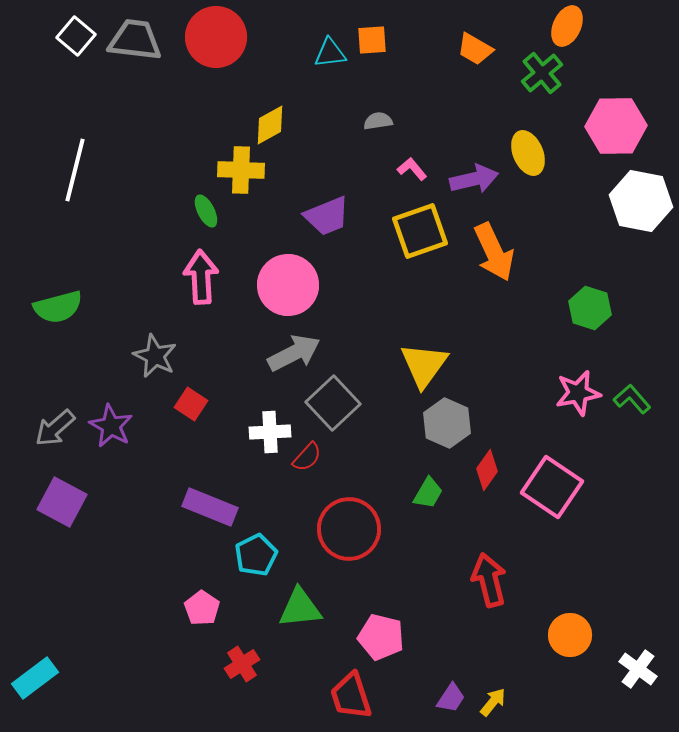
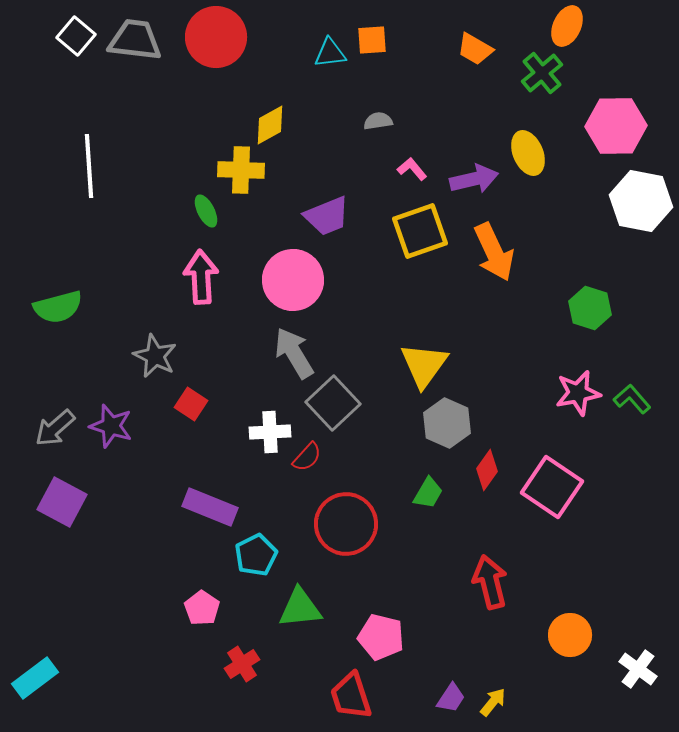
white line at (75, 170): moved 14 px right, 4 px up; rotated 18 degrees counterclockwise
pink circle at (288, 285): moved 5 px right, 5 px up
gray arrow at (294, 353): rotated 94 degrees counterclockwise
purple star at (111, 426): rotated 12 degrees counterclockwise
red circle at (349, 529): moved 3 px left, 5 px up
red arrow at (489, 580): moved 1 px right, 2 px down
